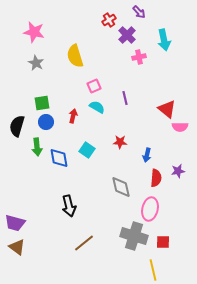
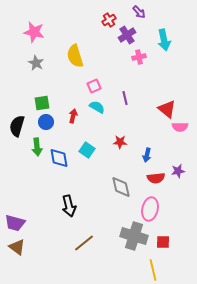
purple cross: rotated 12 degrees clockwise
red semicircle: rotated 78 degrees clockwise
